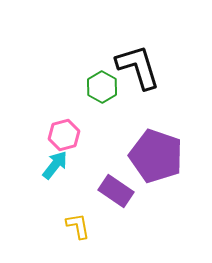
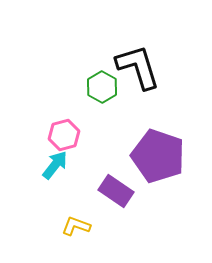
purple pentagon: moved 2 px right
yellow L-shape: moved 2 px left; rotated 60 degrees counterclockwise
